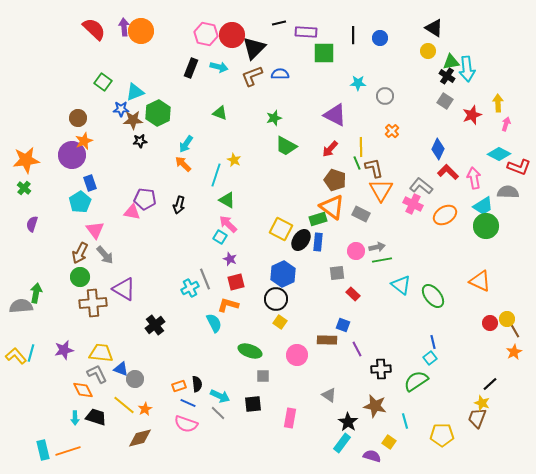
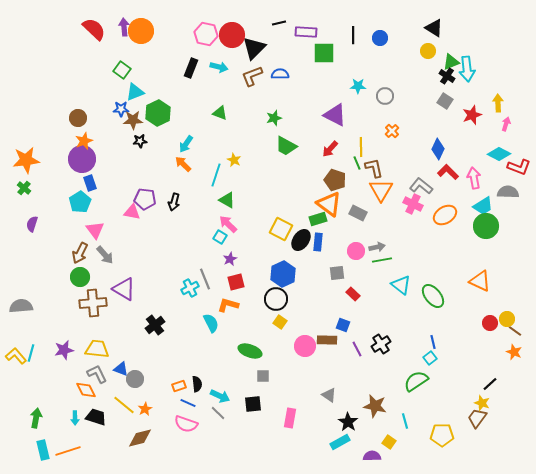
green triangle at (451, 62): rotated 12 degrees counterclockwise
green square at (103, 82): moved 19 px right, 12 px up
cyan star at (358, 83): moved 3 px down
purple circle at (72, 155): moved 10 px right, 4 px down
black arrow at (179, 205): moved 5 px left, 3 px up
orange triangle at (332, 207): moved 3 px left, 3 px up
gray rectangle at (361, 214): moved 3 px left, 1 px up
purple star at (230, 259): rotated 24 degrees clockwise
green arrow at (36, 293): moved 125 px down
cyan semicircle at (214, 323): moved 3 px left
brown line at (515, 331): rotated 24 degrees counterclockwise
orange star at (514, 352): rotated 21 degrees counterclockwise
yellow trapezoid at (101, 353): moved 4 px left, 4 px up
pink circle at (297, 355): moved 8 px right, 9 px up
black cross at (381, 369): moved 25 px up; rotated 30 degrees counterclockwise
orange diamond at (83, 390): moved 3 px right
brown trapezoid at (477, 418): rotated 15 degrees clockwise
cyan rectangle at (342, 443): moved 2 px left, 1 px up; rotated 24 degrees clockwise
purple semicircle at (372, 456): rotated 18 degrees counterclockwise
